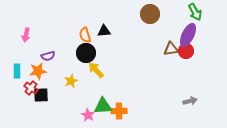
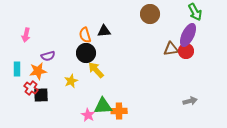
cyan rectangle: moved 2 px up
